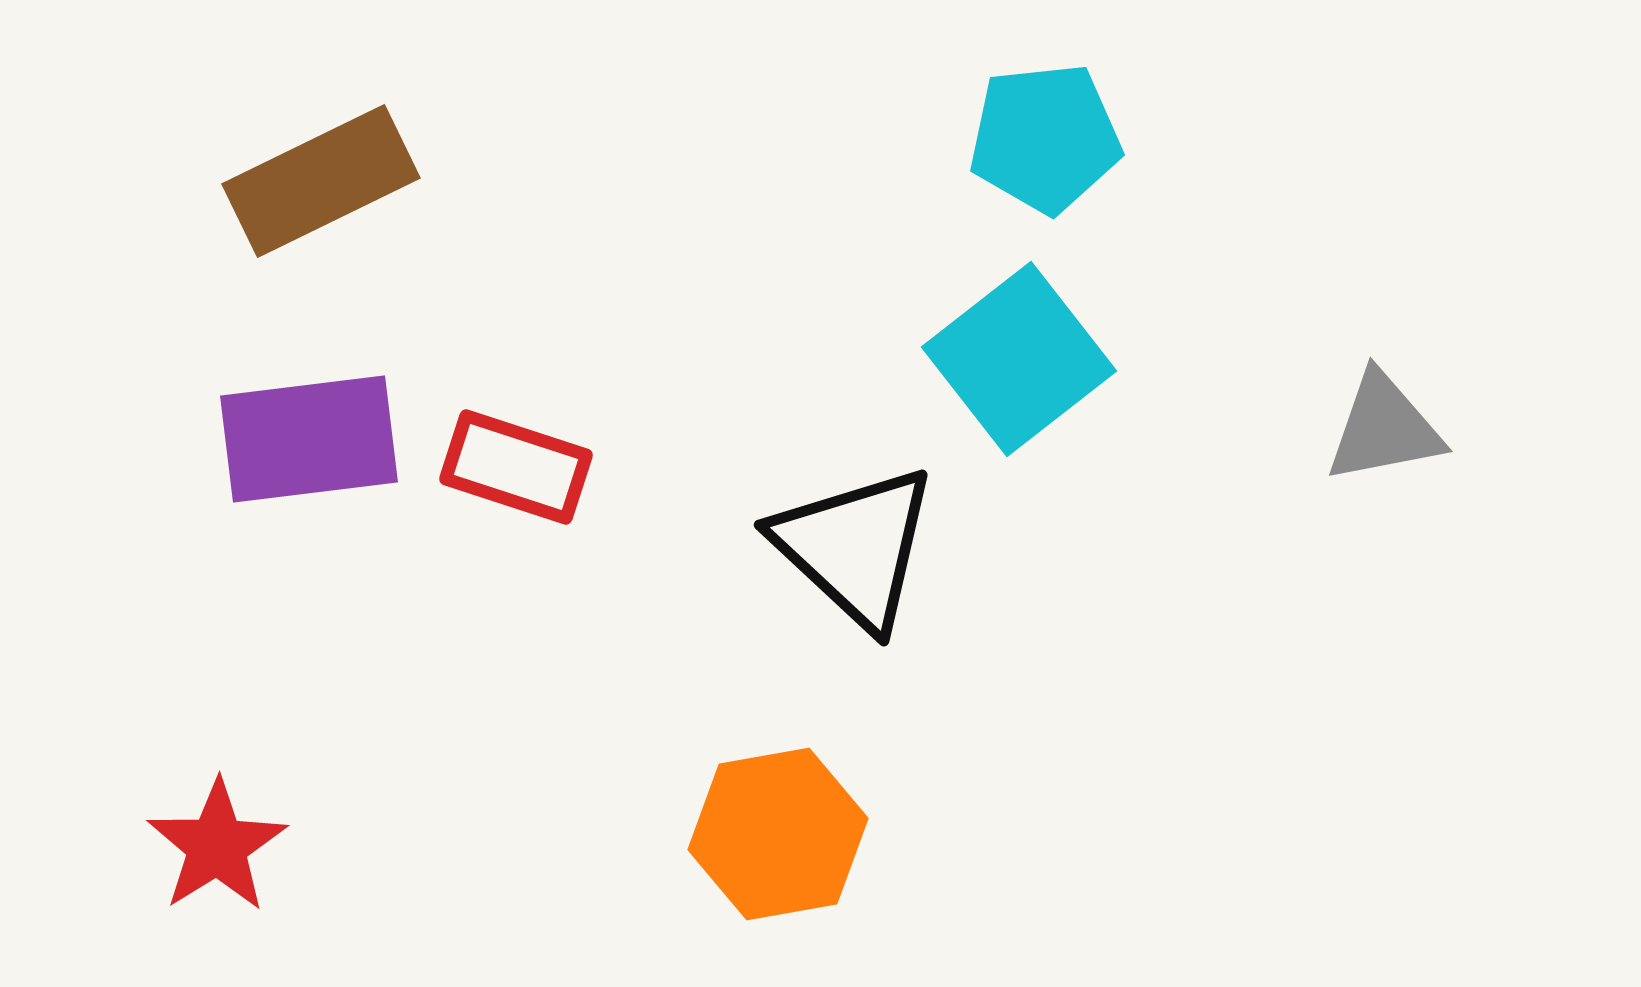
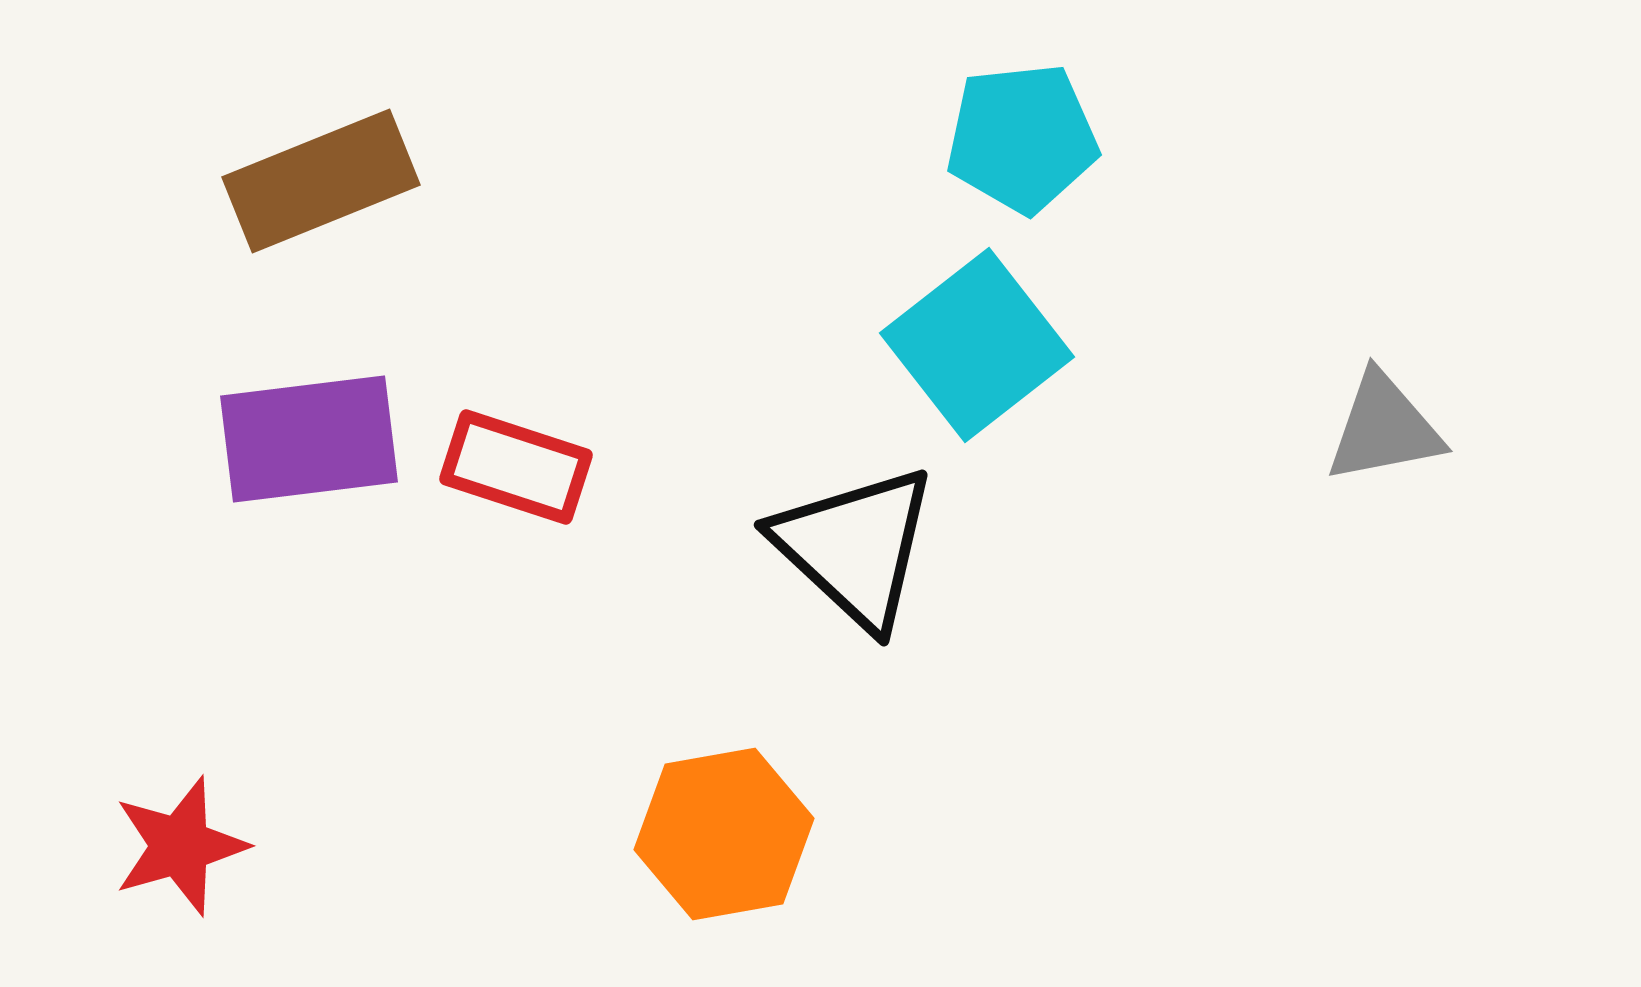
cyan pentagon: moved 23 px left
brown rectangle: rotated 4 degrees clockwise
cyan square: moved 42 px left, 14 px up
orange hexagon: moved 54 px left
red star: moved 37 px left; rotated 16 degrees clockwise
